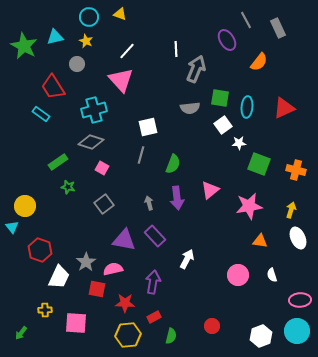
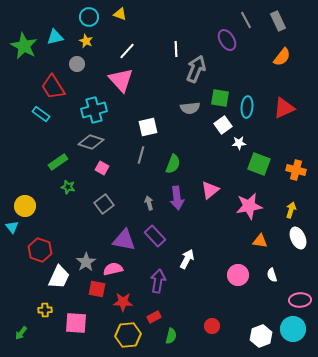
gray rectangle at (278, 28): moved 7 px up
orange semicircle at (259, 62): moved 23 px right, 5 px up
purple arrow at (153, 282): moved 5 px right, 1 px up
red star at (125, 303): moved 2 px left, 1 px up
cyan circle at (297, 331): moved 4 px left, 2 px up
